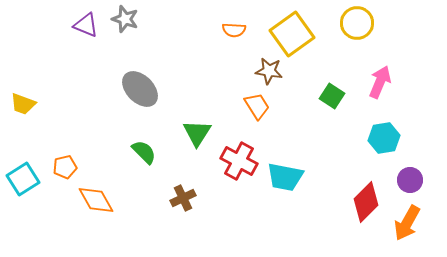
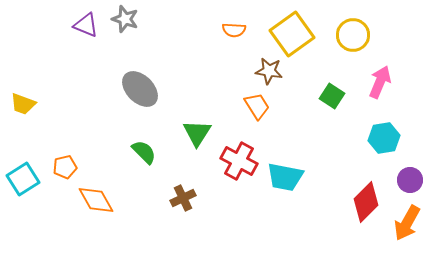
yellow circle: moved 4 px left, 12 px down
